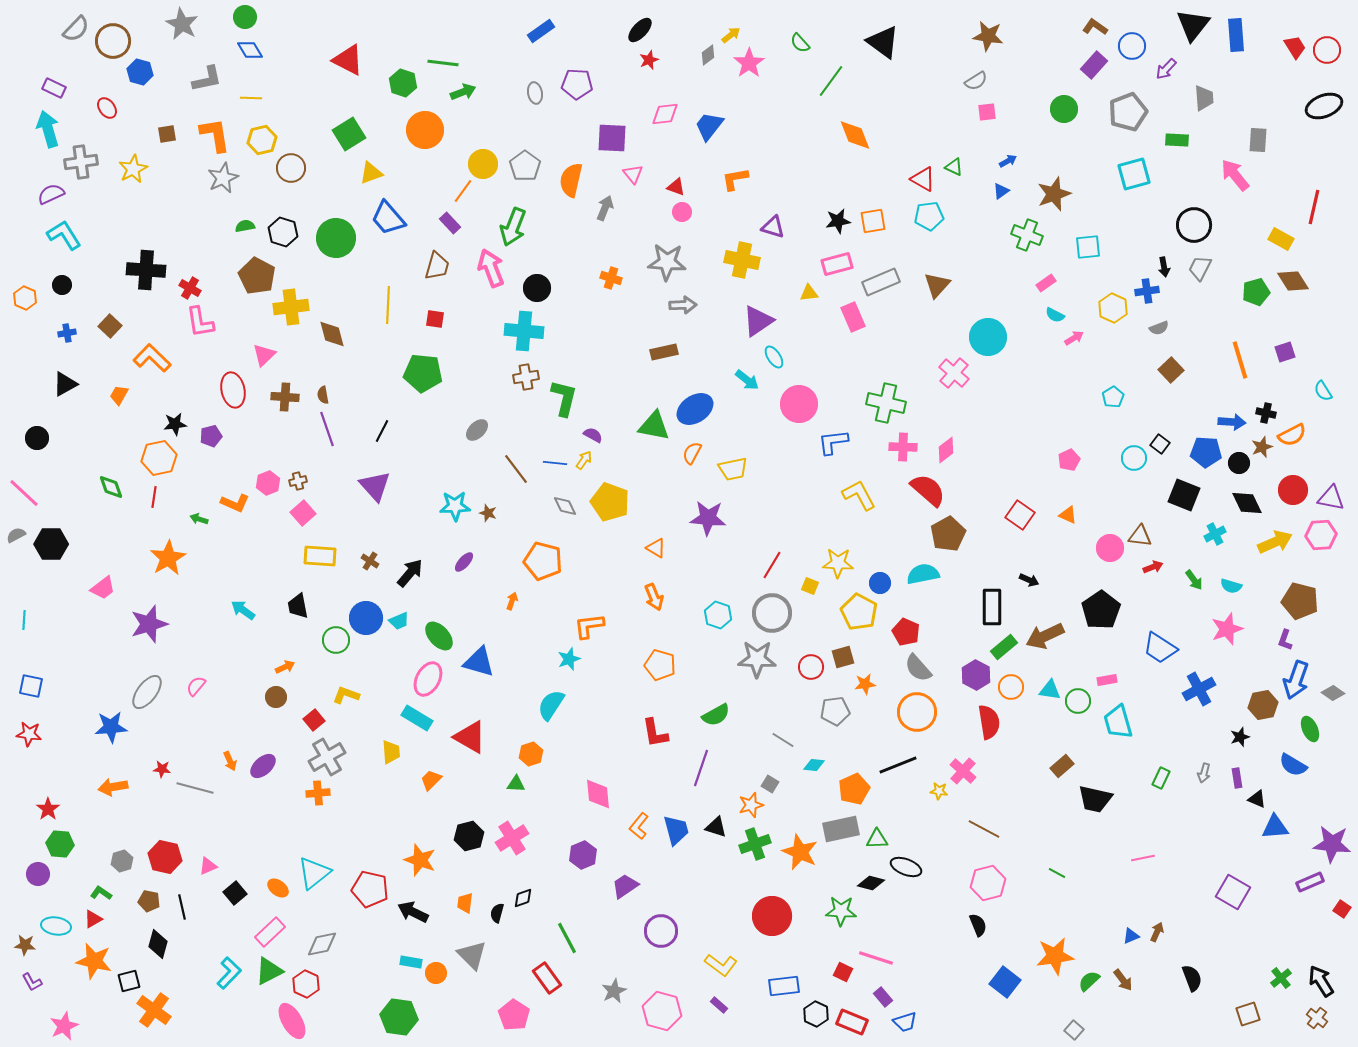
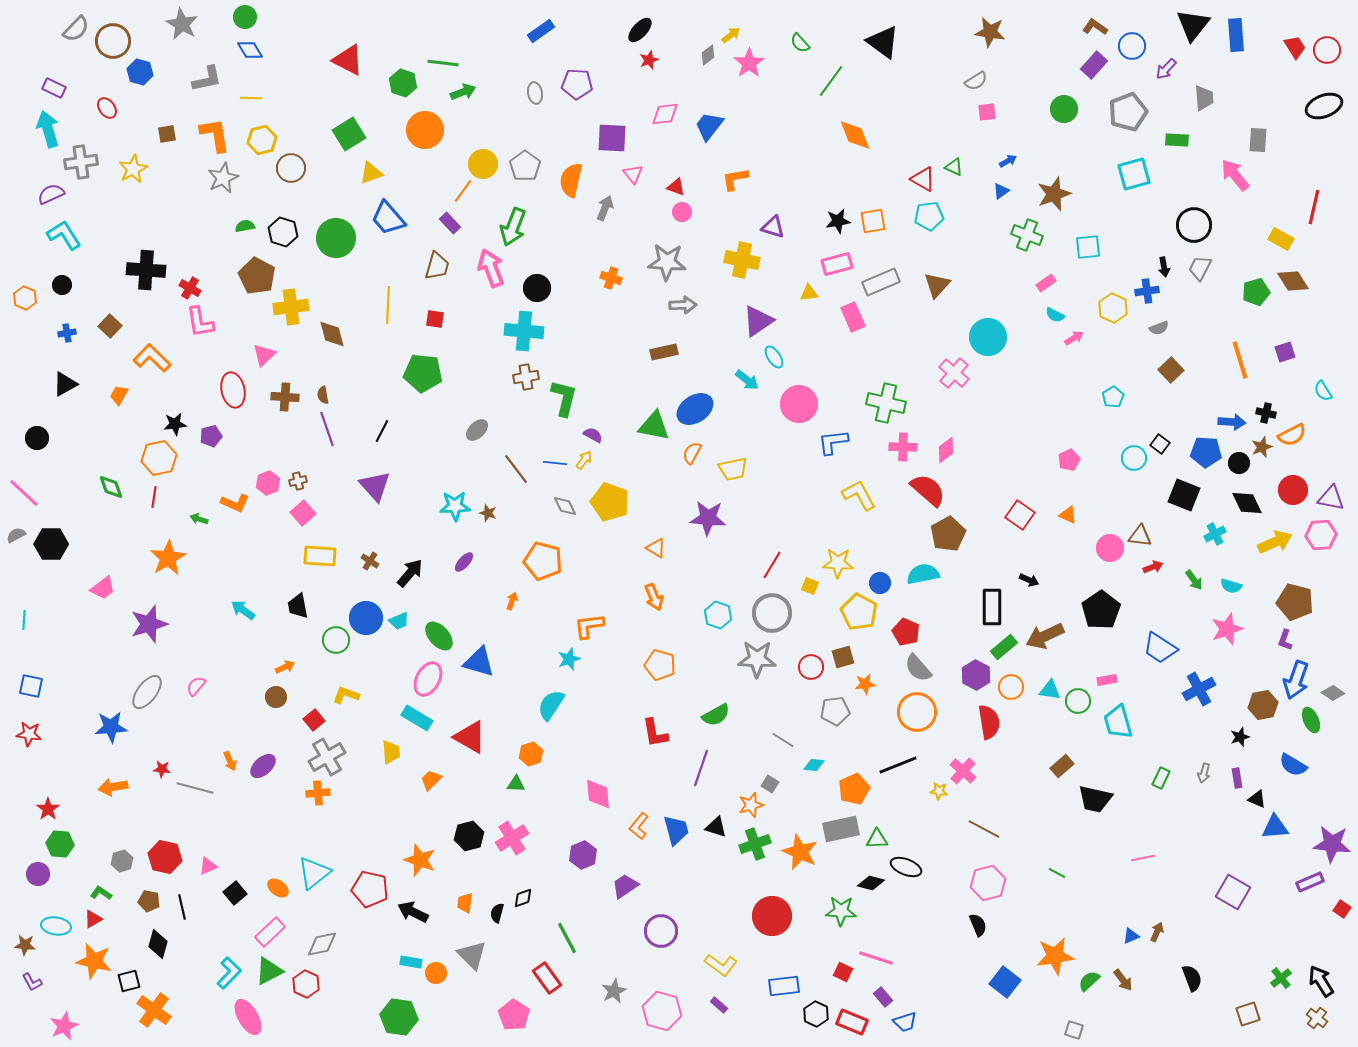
brown star at (988, 36): moved 2 px right, 4 px up
brown pentagon at (1300, 601): moved 5 px left, 1 px down
green ellipse at (1310, 729): moved 1 px right, 9 px up
pink ellipse at (292, 1021): moved 44 px left, 4 px up
gray square at (1074, 1030): rotated 24 degrees counterclockwise
